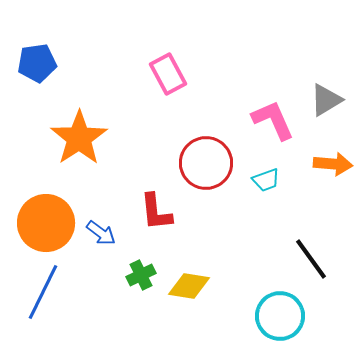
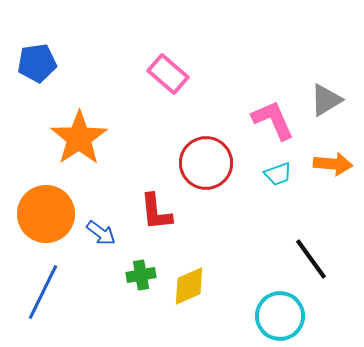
pink rectangle: rotated 21 degrees counterclockwise
cyan trapezoid: moved 12 px right, 6 px up
orange circle: moved 9 px up
green cross: rotated 16 degrees clockwise
yellow diamond: rotated 33 degrees counterclockwise
